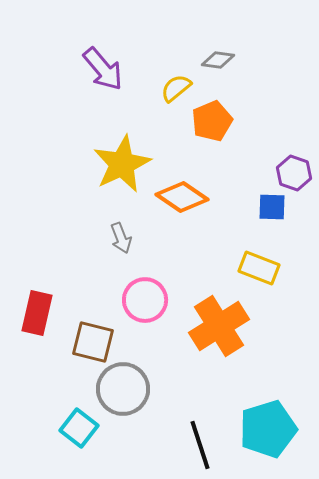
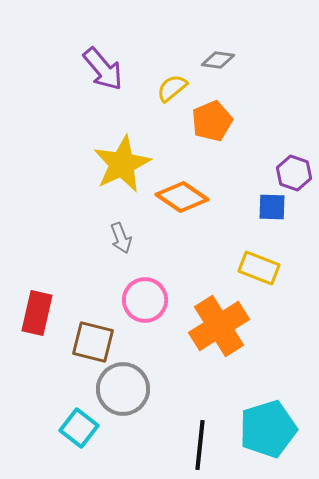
yellow semicircle: moved 4 px left
black line: rotated 24 degrees clockwise
